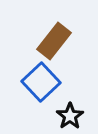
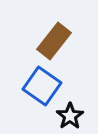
blue square: moved 1 px right, 4 px down; rotated 12 degrees counterclockwise
